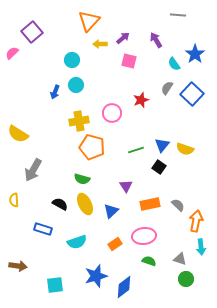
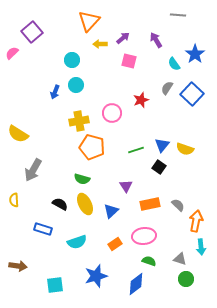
blue diamond at (124, 287): moved 12 px right, 3 px up
